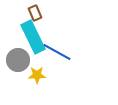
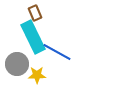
gray circle: moved 1 px left, 4 px down
